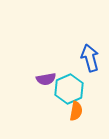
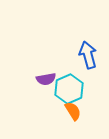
blue arrow: moved 2 px left, 3 px up
orange semicircle: moved 3 px left; rotated 42 degrees counterclockwise
